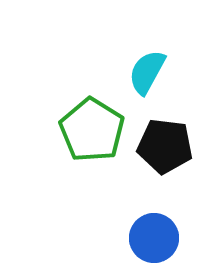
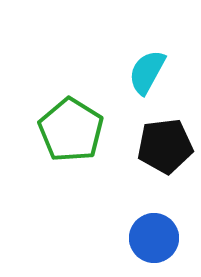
green pentagon: moved 21 px left
black pentagon: rotated 14 degrees counterclockwise
